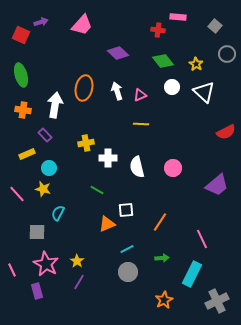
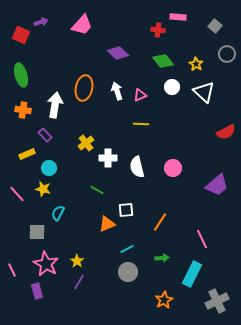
yellow cross at (86, 143): rotated 28 degrees counterclockwise
